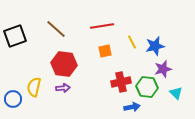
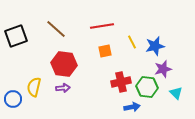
black square: moved 1 px right
